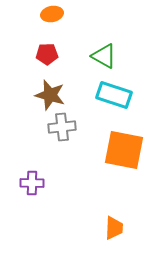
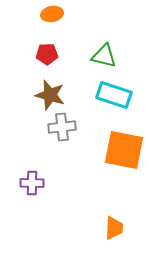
green triangle: rotated 16 degrees counterclockwise
